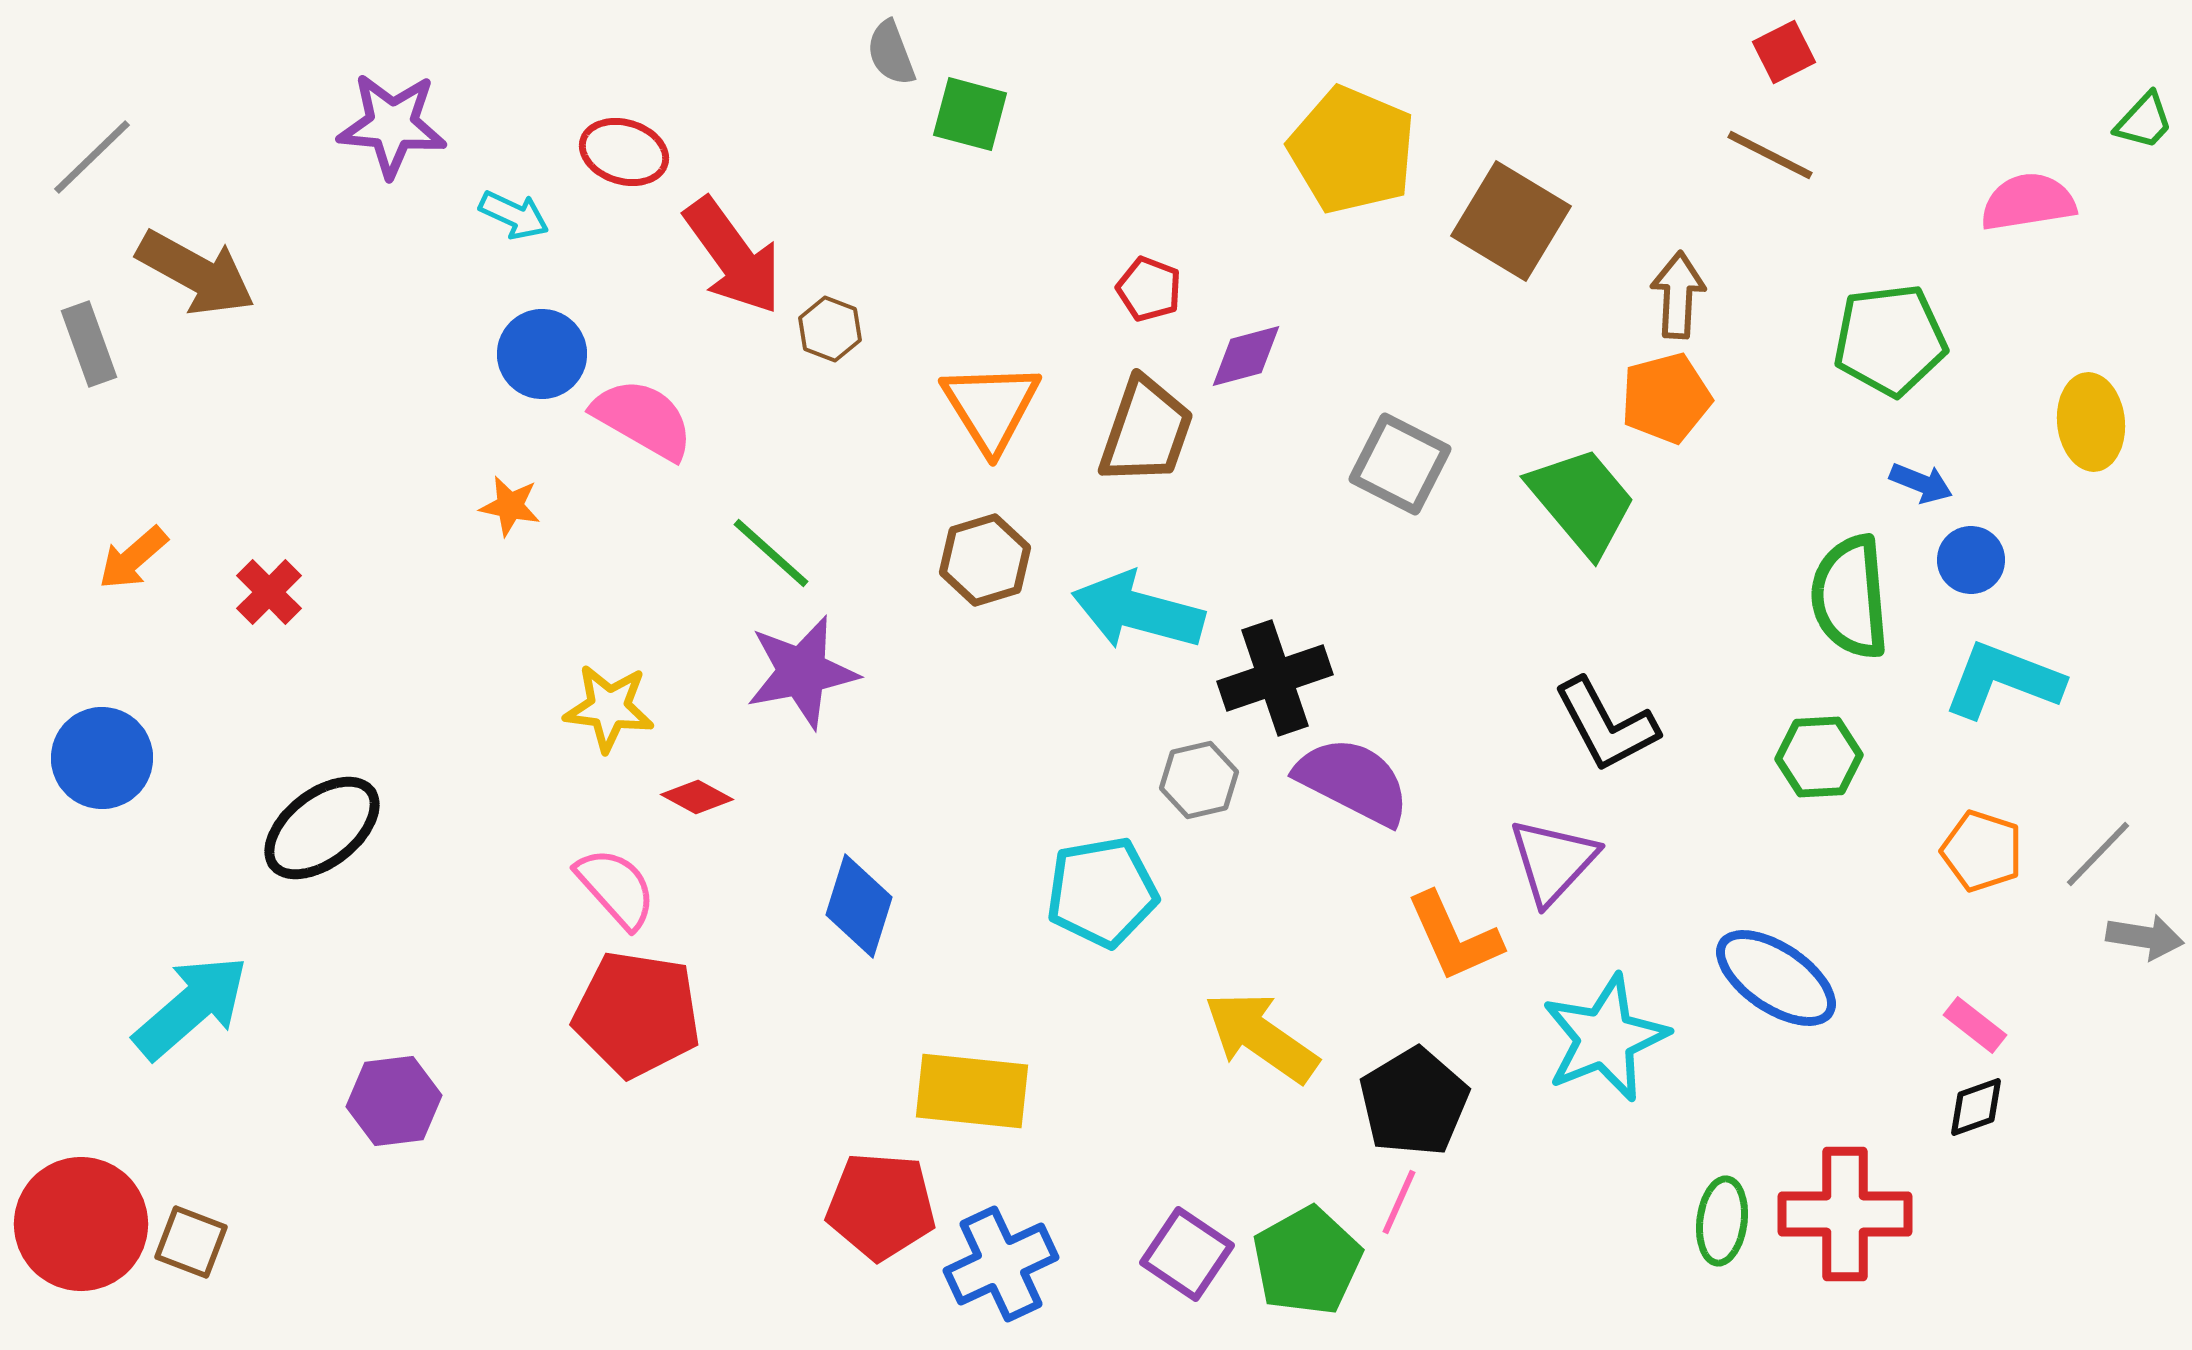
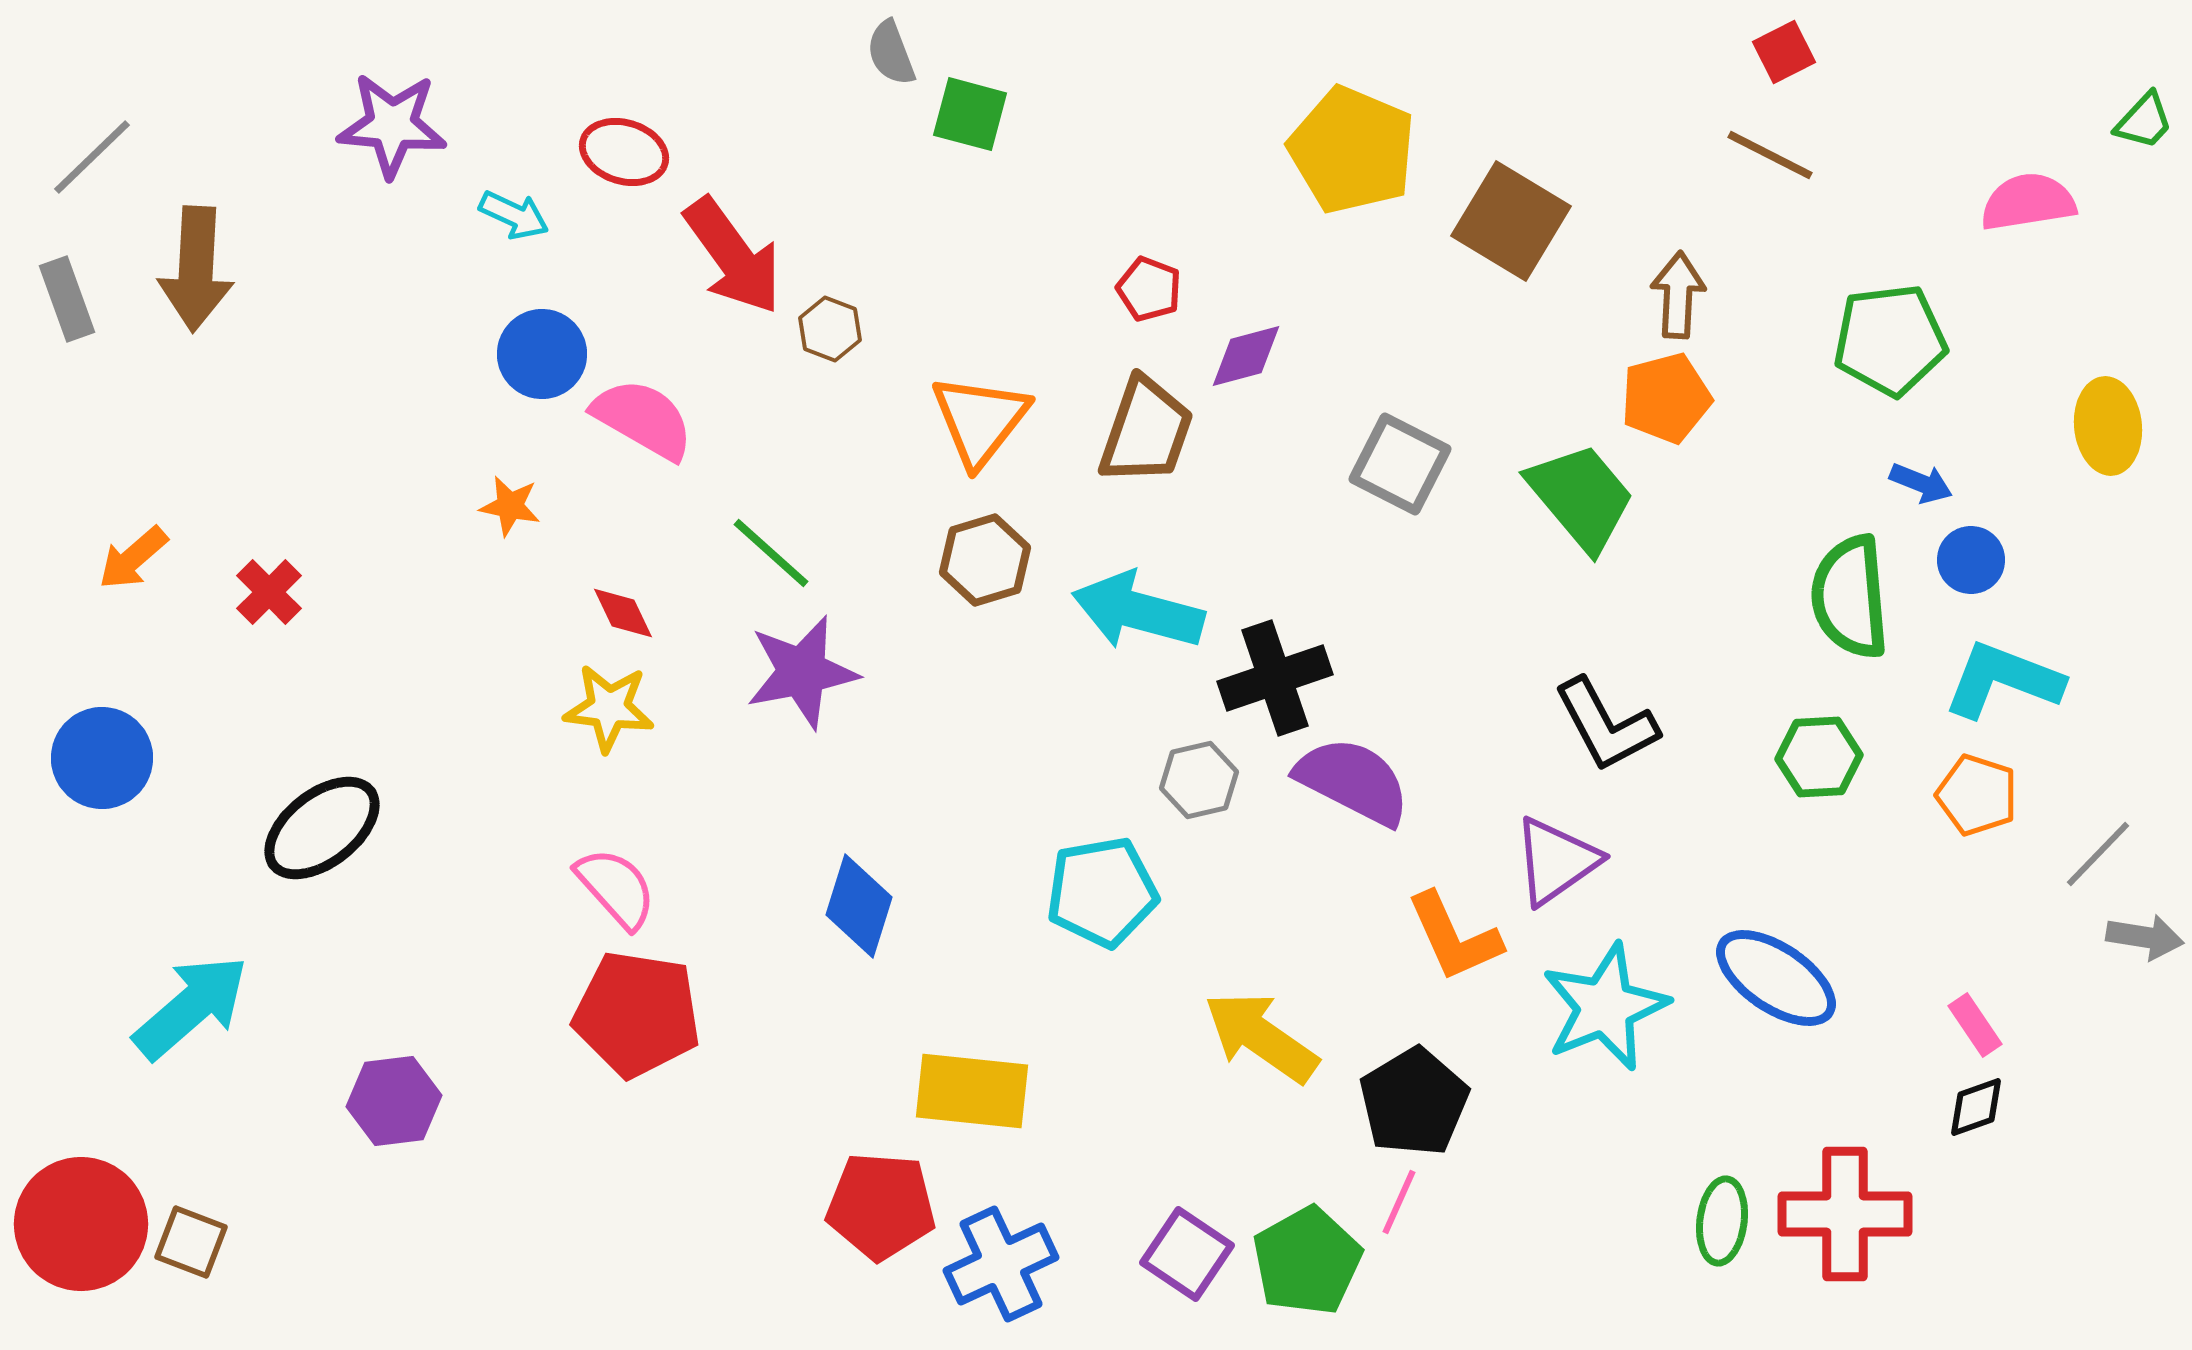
brown arrow at (196, 273): moved 4 px up; rotated 64 degrees clockwise
gray rectangle at (89, 344): moved 22 px left, 45 px up
orange triangle at (991, 407): moved 11 px left, 13 px down; rotated 10 degrees clockwise
yellow ellipse at (2091, 422): moved 17 px right, 4 px down
green trapezoid at (1582, 501): moved 1 px left, 4 px up
red diamond at (697, 797): moved 74 px left, 184 px up; rotated 36 degrees clockwise
orange pentagon at (1982, 851): moved 5 px left, 56 px up
purple triangle at (1553, 861): moved 3 px right; rotated 12 degrees clockwise
pink rectangle at (1975, 1025): rotated 18 degrees clockwise
cyan star at (1605, 1038): moved 31 px up
